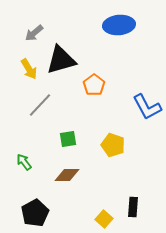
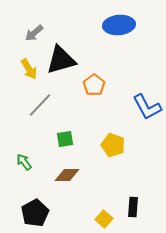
green square: moved 3 px left
